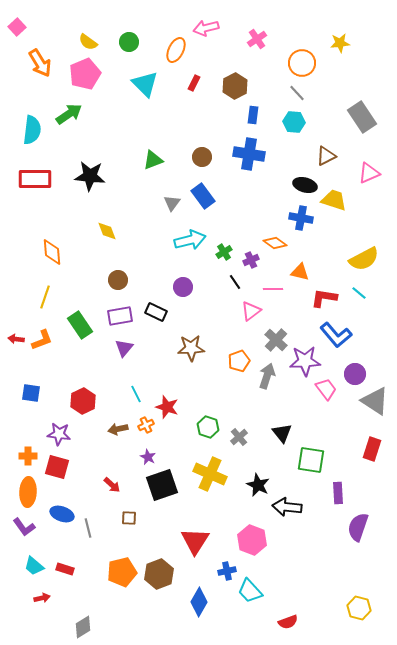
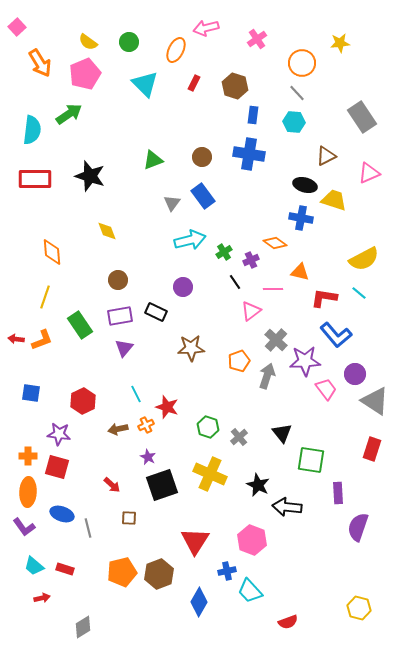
brown hexagon at (235, 86): rotated 15 degrees counterclockwise
black star at (90, 176): rotated 12 degrees clockwise
